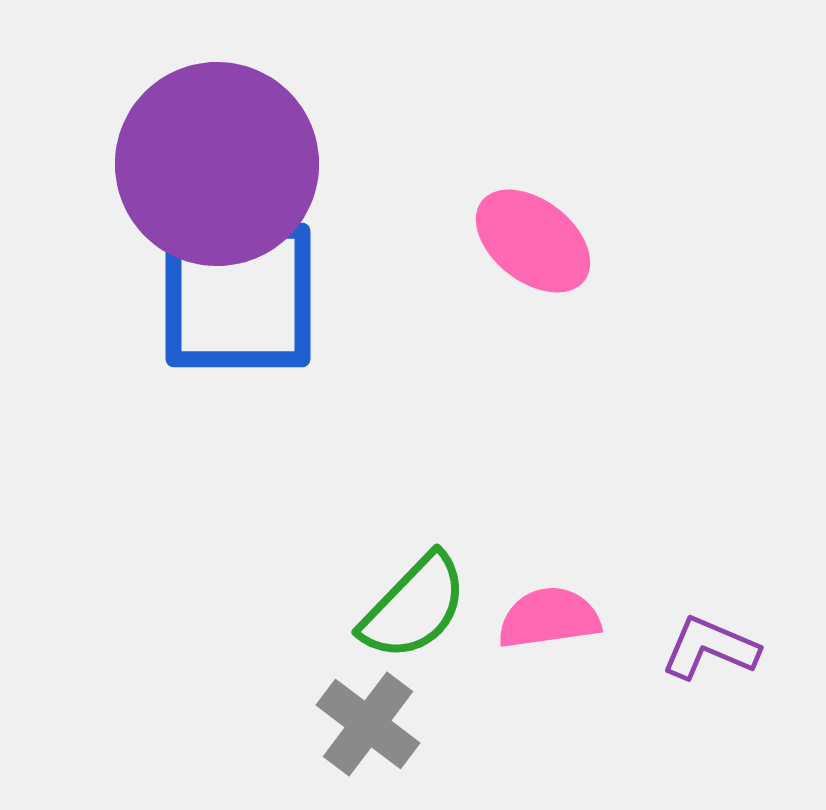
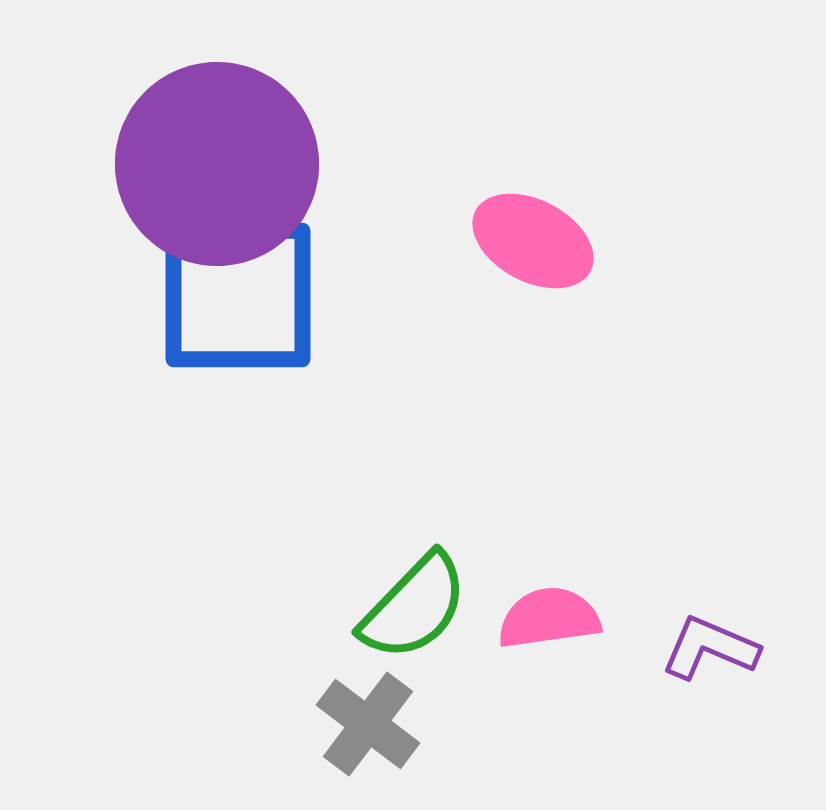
pink ellipse: rotated 10 degrees counterclockwise
